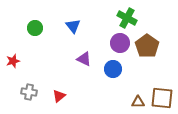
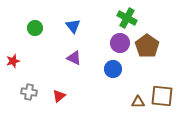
purple triangle: moved 10 px left, 1 px up
brown square: moved 2 px up
